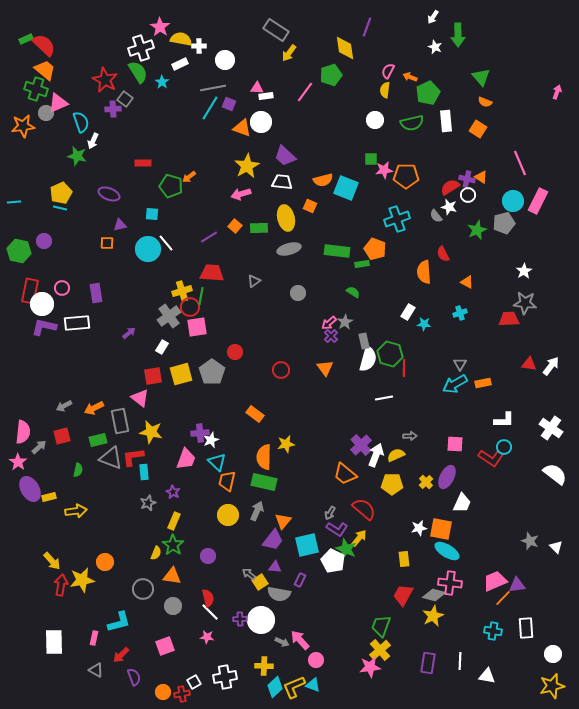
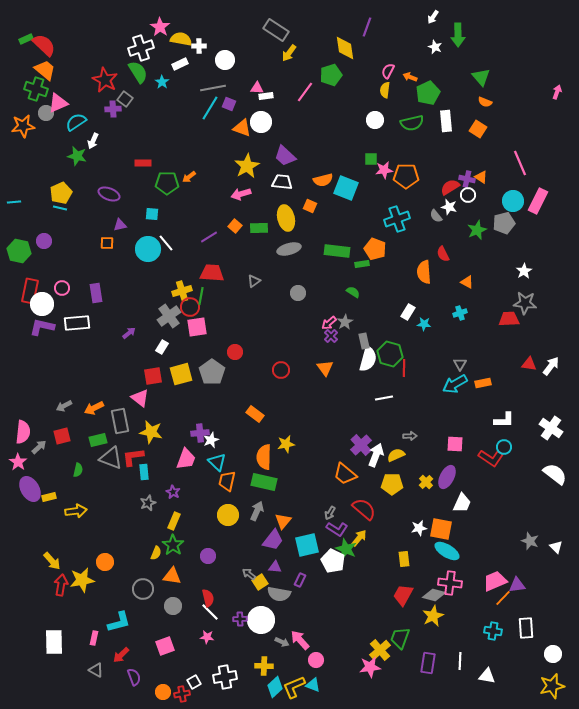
cyan semicircle at (81, 122): moved 5 px left; rotated 105 degrees counterclockwise
green pentagon at (171, 186): moved 4 px left, 3 px up; rotated 15 degrees counterclockwise
purple L-shape at (44, 327): moved 2 px left
green trapezoid at (381, 626): moved 19 px right, 12 px down
